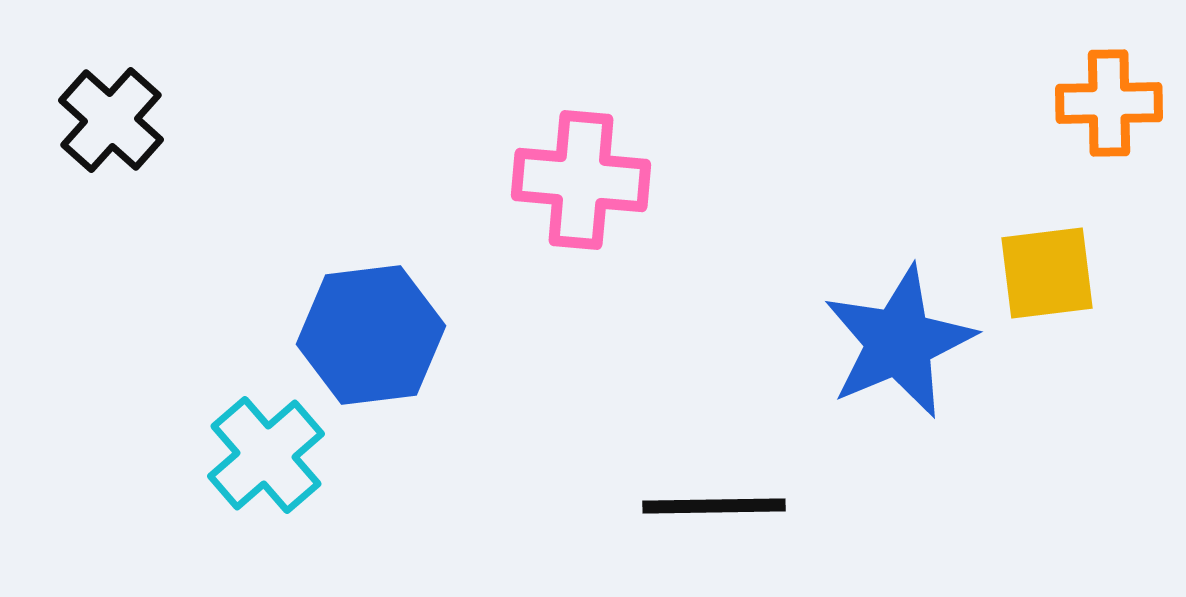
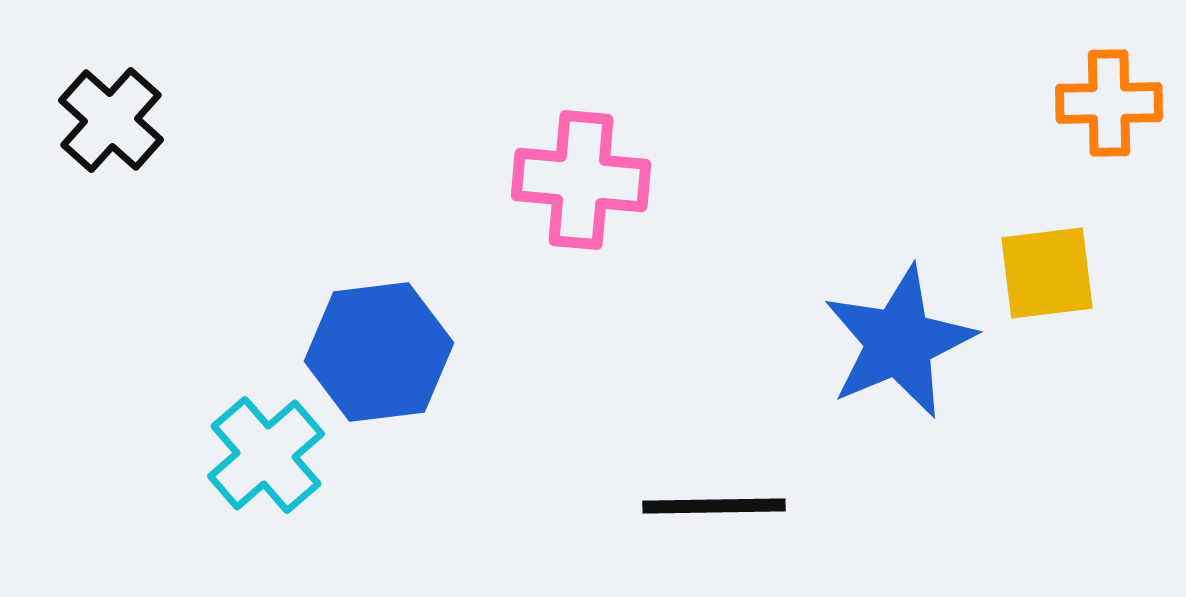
blue hexagon: moved 8 px right, 17 px down
